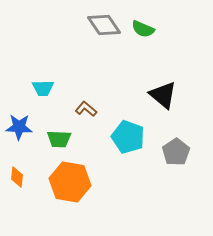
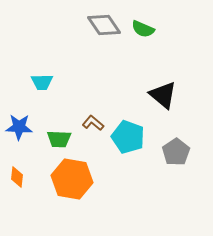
cyan trapezoid: moved 1 px left, 6 px up
brown L-shape: moved 7 px right, 14 px down
orange hexagon: moved 2 px right, 3 px up
